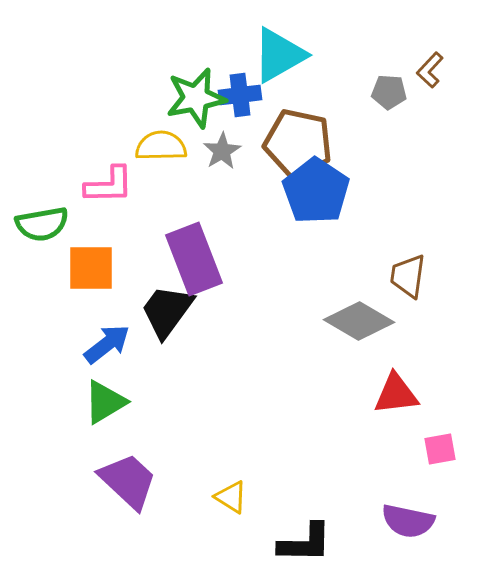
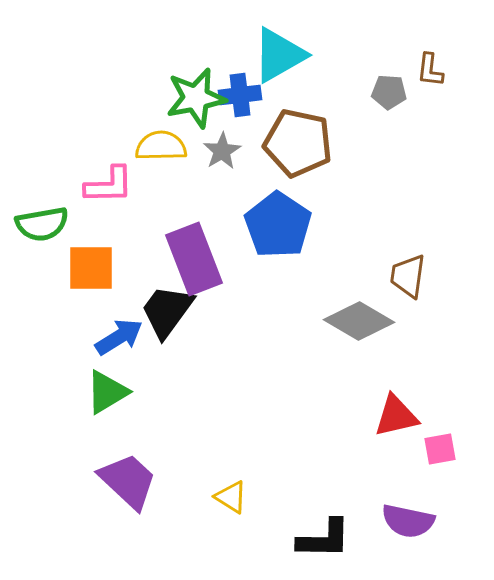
brown L-shape: rotated 36 degrees counterclockwise
blue pentagon: moved 38 px left, 34 px down
blue arrow: moved 12 px right, 7 px up; rotated 6 degrees clockwise
red triangle: moved 22 px down; rotated 6 degrees counterclockwise
green triangle: moved 2 px right, 10 px up
black L-shape: moved 19 px right, 4 px up
